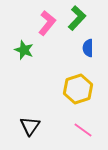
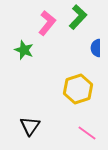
green L-shape: moved 1 px right, 1 px up
blue semicircle: moved 8 px right
pink line: moved 4 px right, 3 px down
